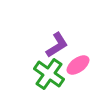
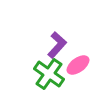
purple L-shape: rotated 16 degrees counterclockwise
